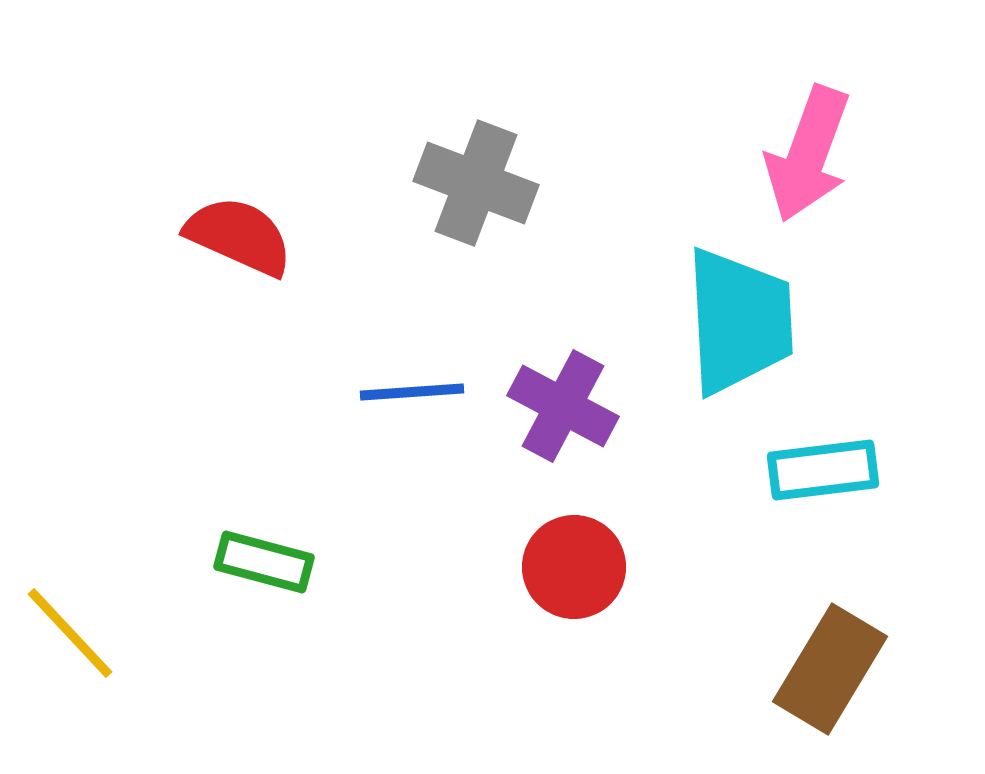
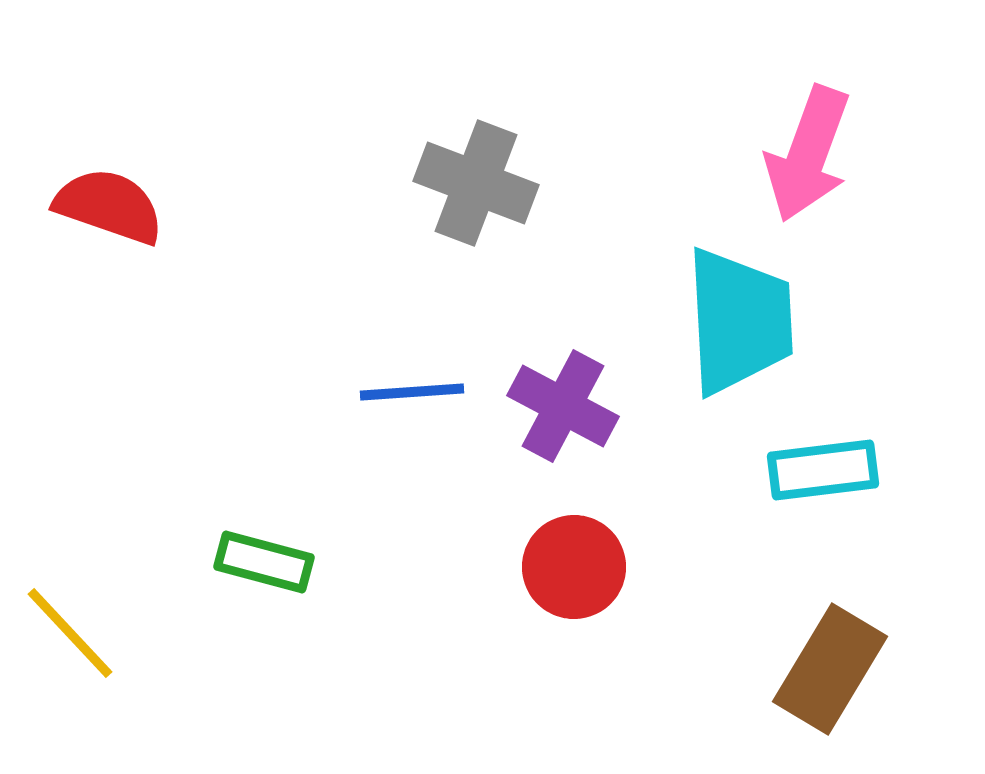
red semicircle: moved 130 px left, 30 px up; rotated 5 degrees counterclockwise
